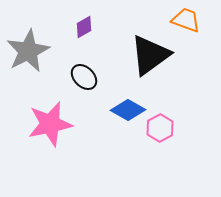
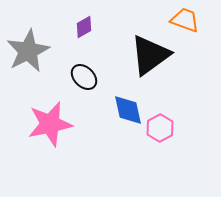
orange trapezoid: moved 1 px left
blue diamond: rotated 48 degrees clockwise
